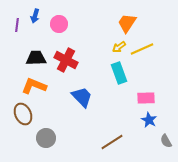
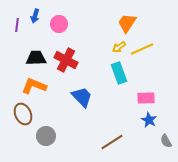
gray circle: moved 2 px up
